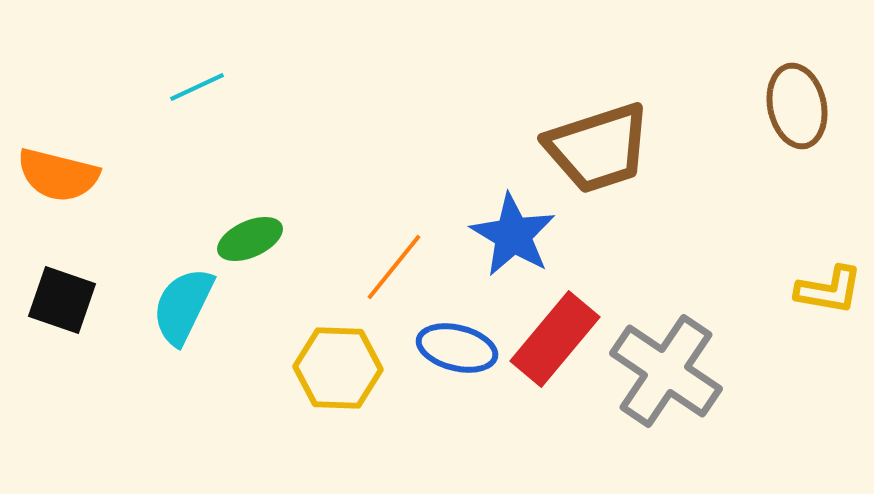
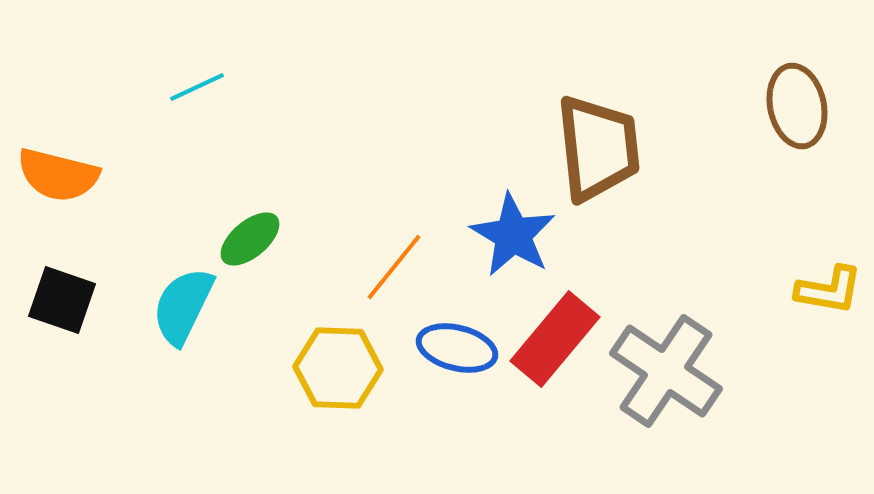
brown trapezoid: rotated 78 degrees counterclockwise
green ellipse: rotated 16 degrees counterclockwise
